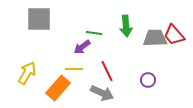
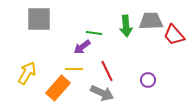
gray trapezoid: moved 4 px left, 17 px up
